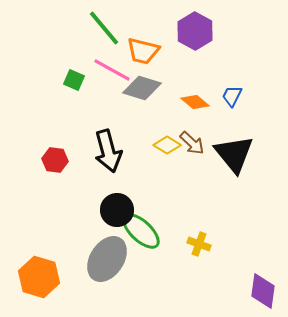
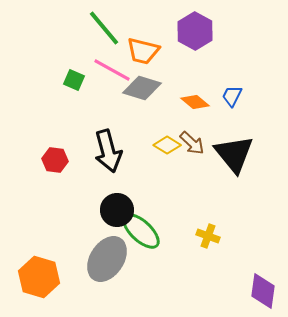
yellow cross: moved 9 px right, 8 px up
